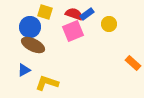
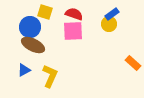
blue rectangle: moved 25 px right
pink square: rotated 20 degrees clockwise
yellow L-shape: moved 3 px right, 7 px up; rotated 95 degrees clockwise
